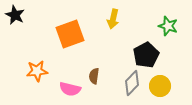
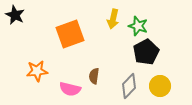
green star: moved 30 px left
black pentagon: moved 3 px up
gray diamond: moved 3 px left, 3 px down
